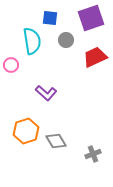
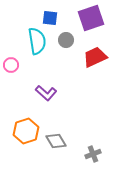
cyan semicircle: moved 5 px right
